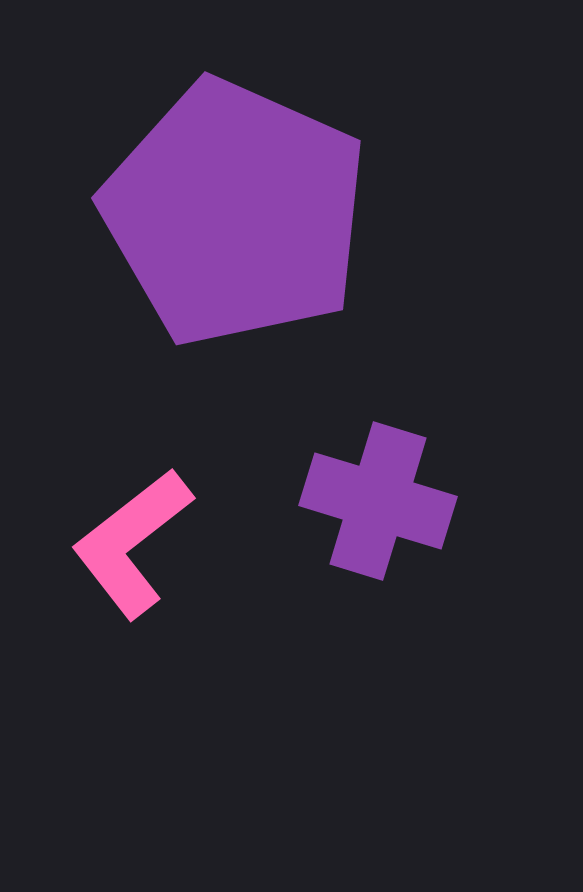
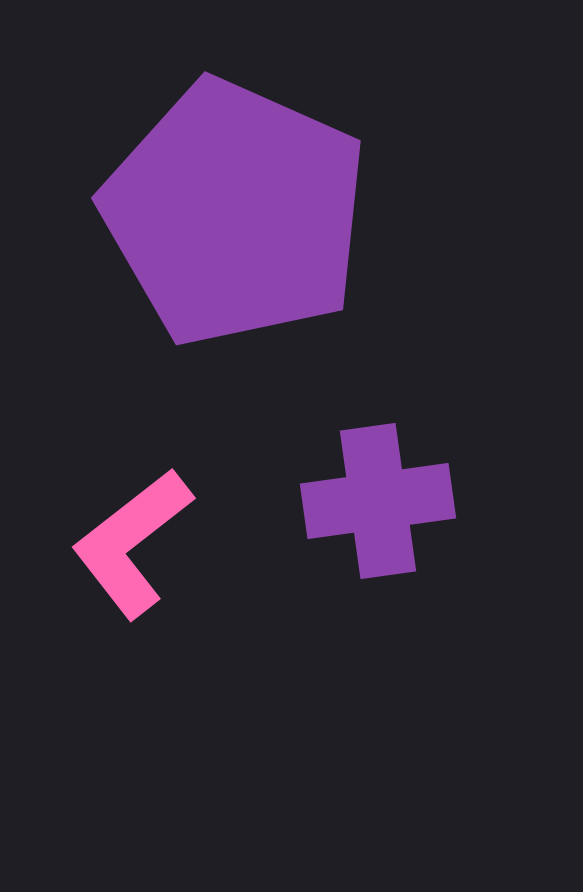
purple cross: rotated 25 degrees counterclockwise
